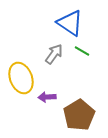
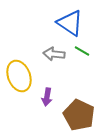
gray arrow: rotated 120 degrees counterclockwise
yellow ellipse: moved 2 px left, 2 px up
purple arrow: rotated 78 degrees counterclockwise
brown pentagon: rotated 16 degrees counterclockwise
